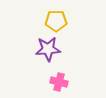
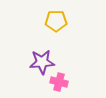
purple star: moved 6 px left, 13 px down
